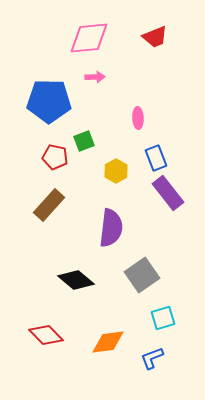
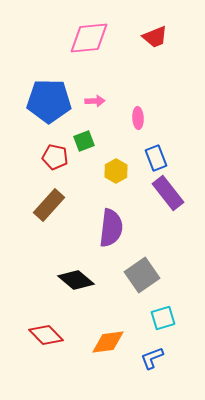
pink arrow: moved 24 px down
